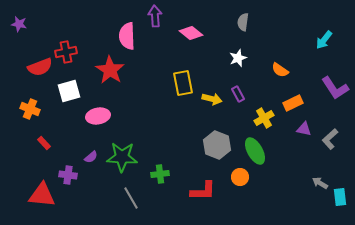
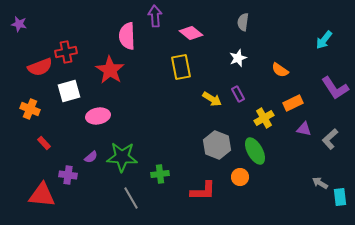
yellow rectangle: moved 2 px left, 16 px up
yellow arrow: rotated 18 degrees clockwise
